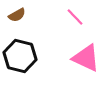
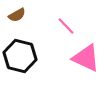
pink line: moved 9 px left, 9 px down
